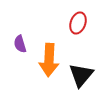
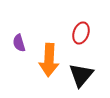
red ellipse: moved 3 px right, 10 px down
purple semicircle: moved 1 px left, 1 px up
